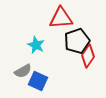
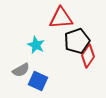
gray semicircle: moved 2 px left, 1 px up
